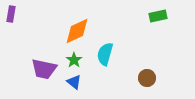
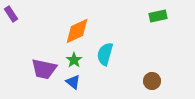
purple rectangle: rotated 42 degrees counterclockwise
brown circle: moved 5 px right, 3 px down
blue triangle: moved 1 px left
